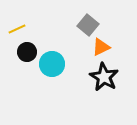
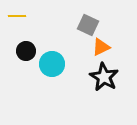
gray square: rotated 15 degrees counterclockwise
yellow line: moved 13 px up; rotated 24 degrees clockwise
black circle: moved 1 px left, 1 px up
